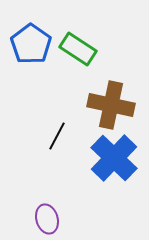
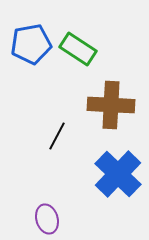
blue pentagon: rotated 27 degrees clockwise
brown cross: rotated 9 degrees counterclockwise
blue cross: moved 4 px right, 16 px down
